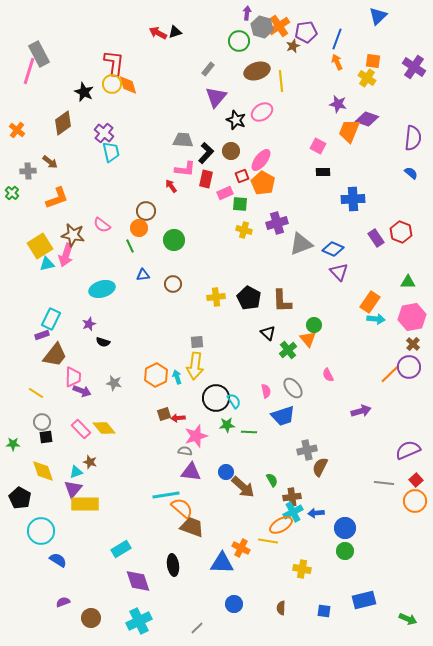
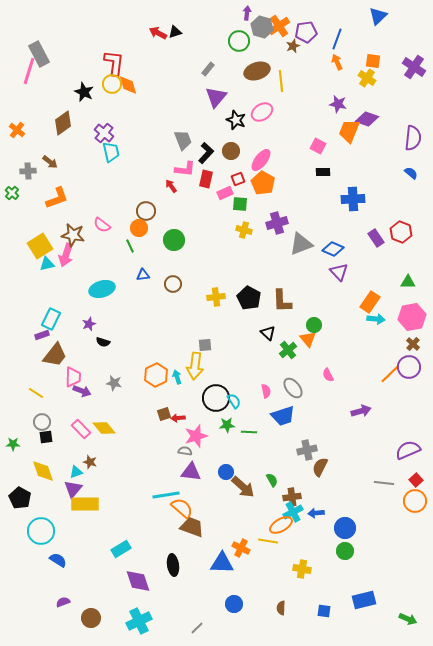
gray trapezoid at (183, 140): rotated 65 degrees clockwise
red square at (242, 176): moved 4 px left, 3 px down
gray square at (197, 342): moved 8 px right, 3 px down
